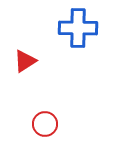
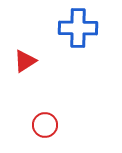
red circle: moved 1 px down
